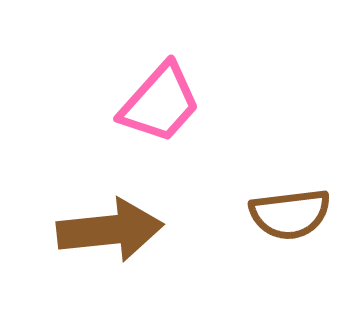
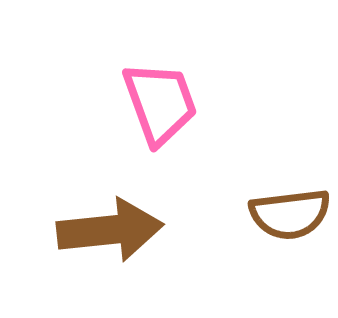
pink trapezoid: rotated 62 degrees counterclockwise
